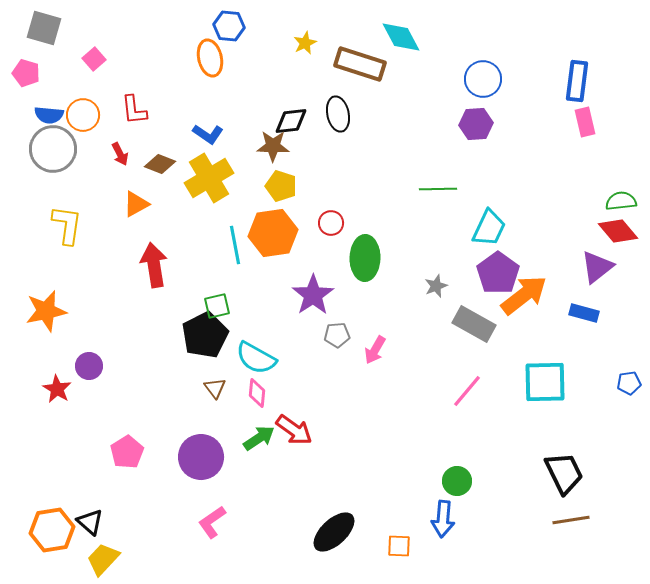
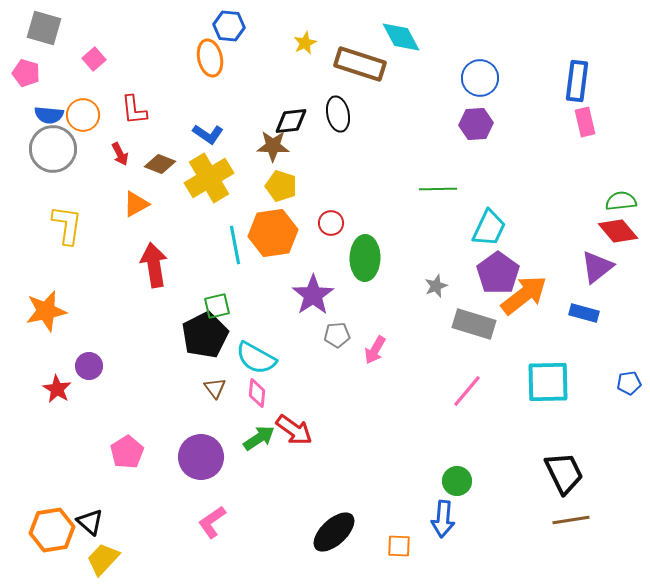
blue circle at (483, 79): moved 3 px left, 1 px up
gray rectangle at (474, 324): rotated 12 degrees counterclockwise
cyan square at (545, 382): moved 3 px right
